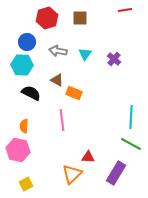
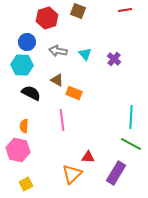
brown square: moved 2 px left, 7 px up; rotated 21 degrees clockwise
cyan triangle: rotated 16 degrees counterclockwise
